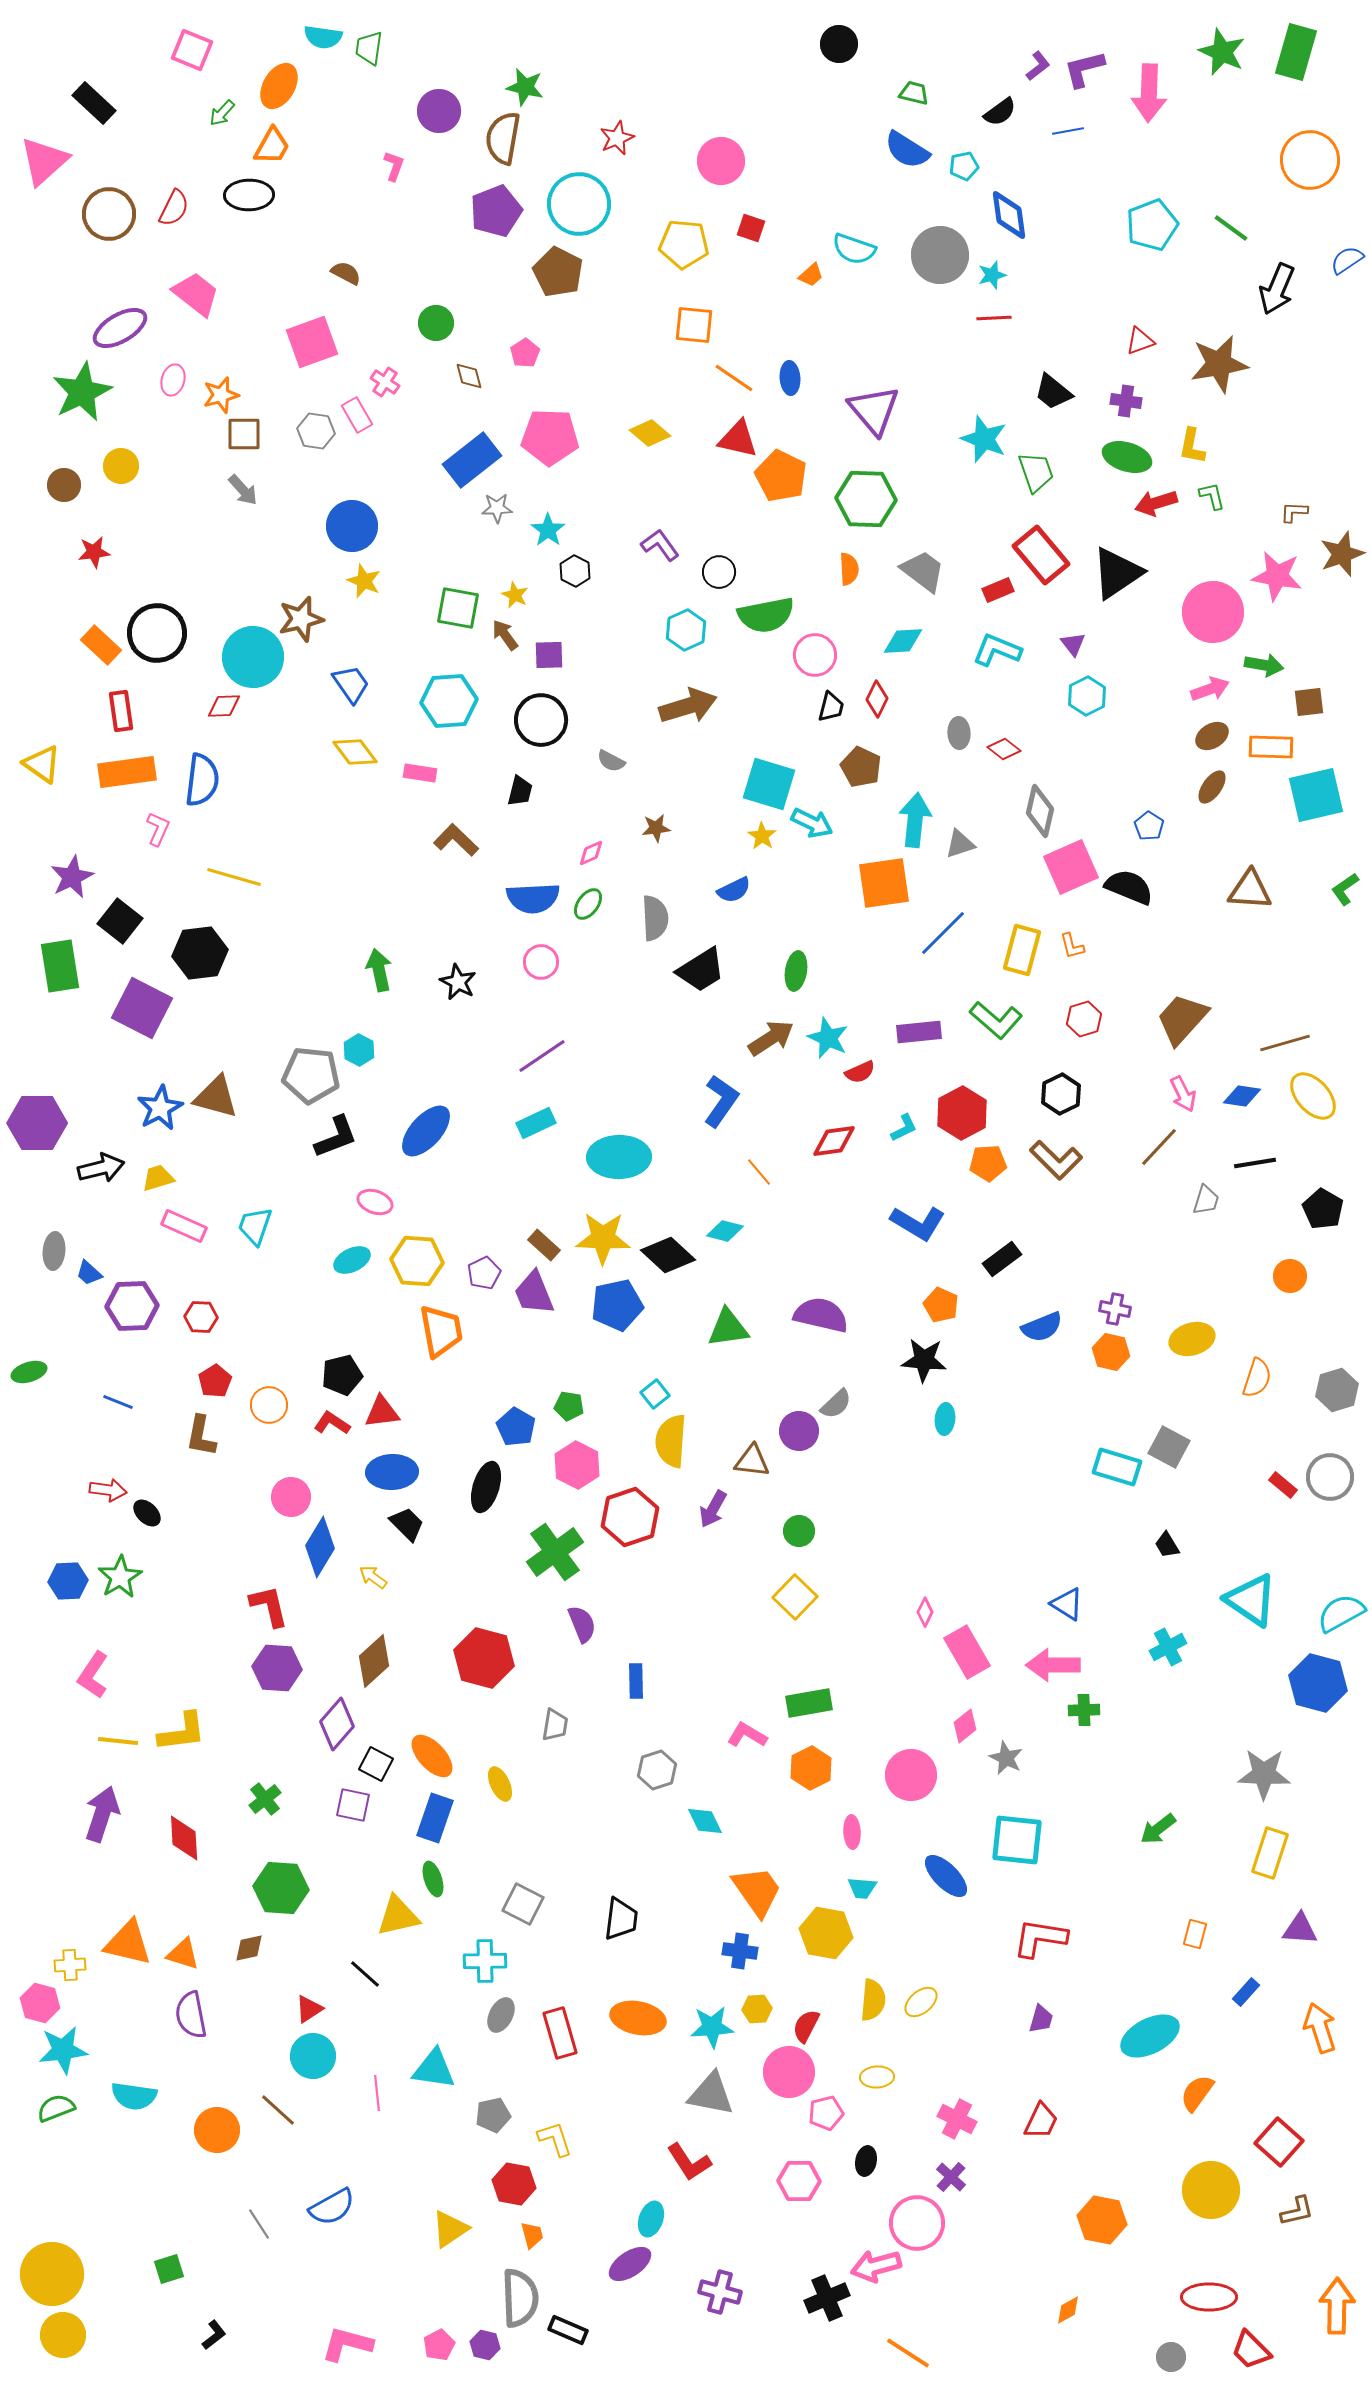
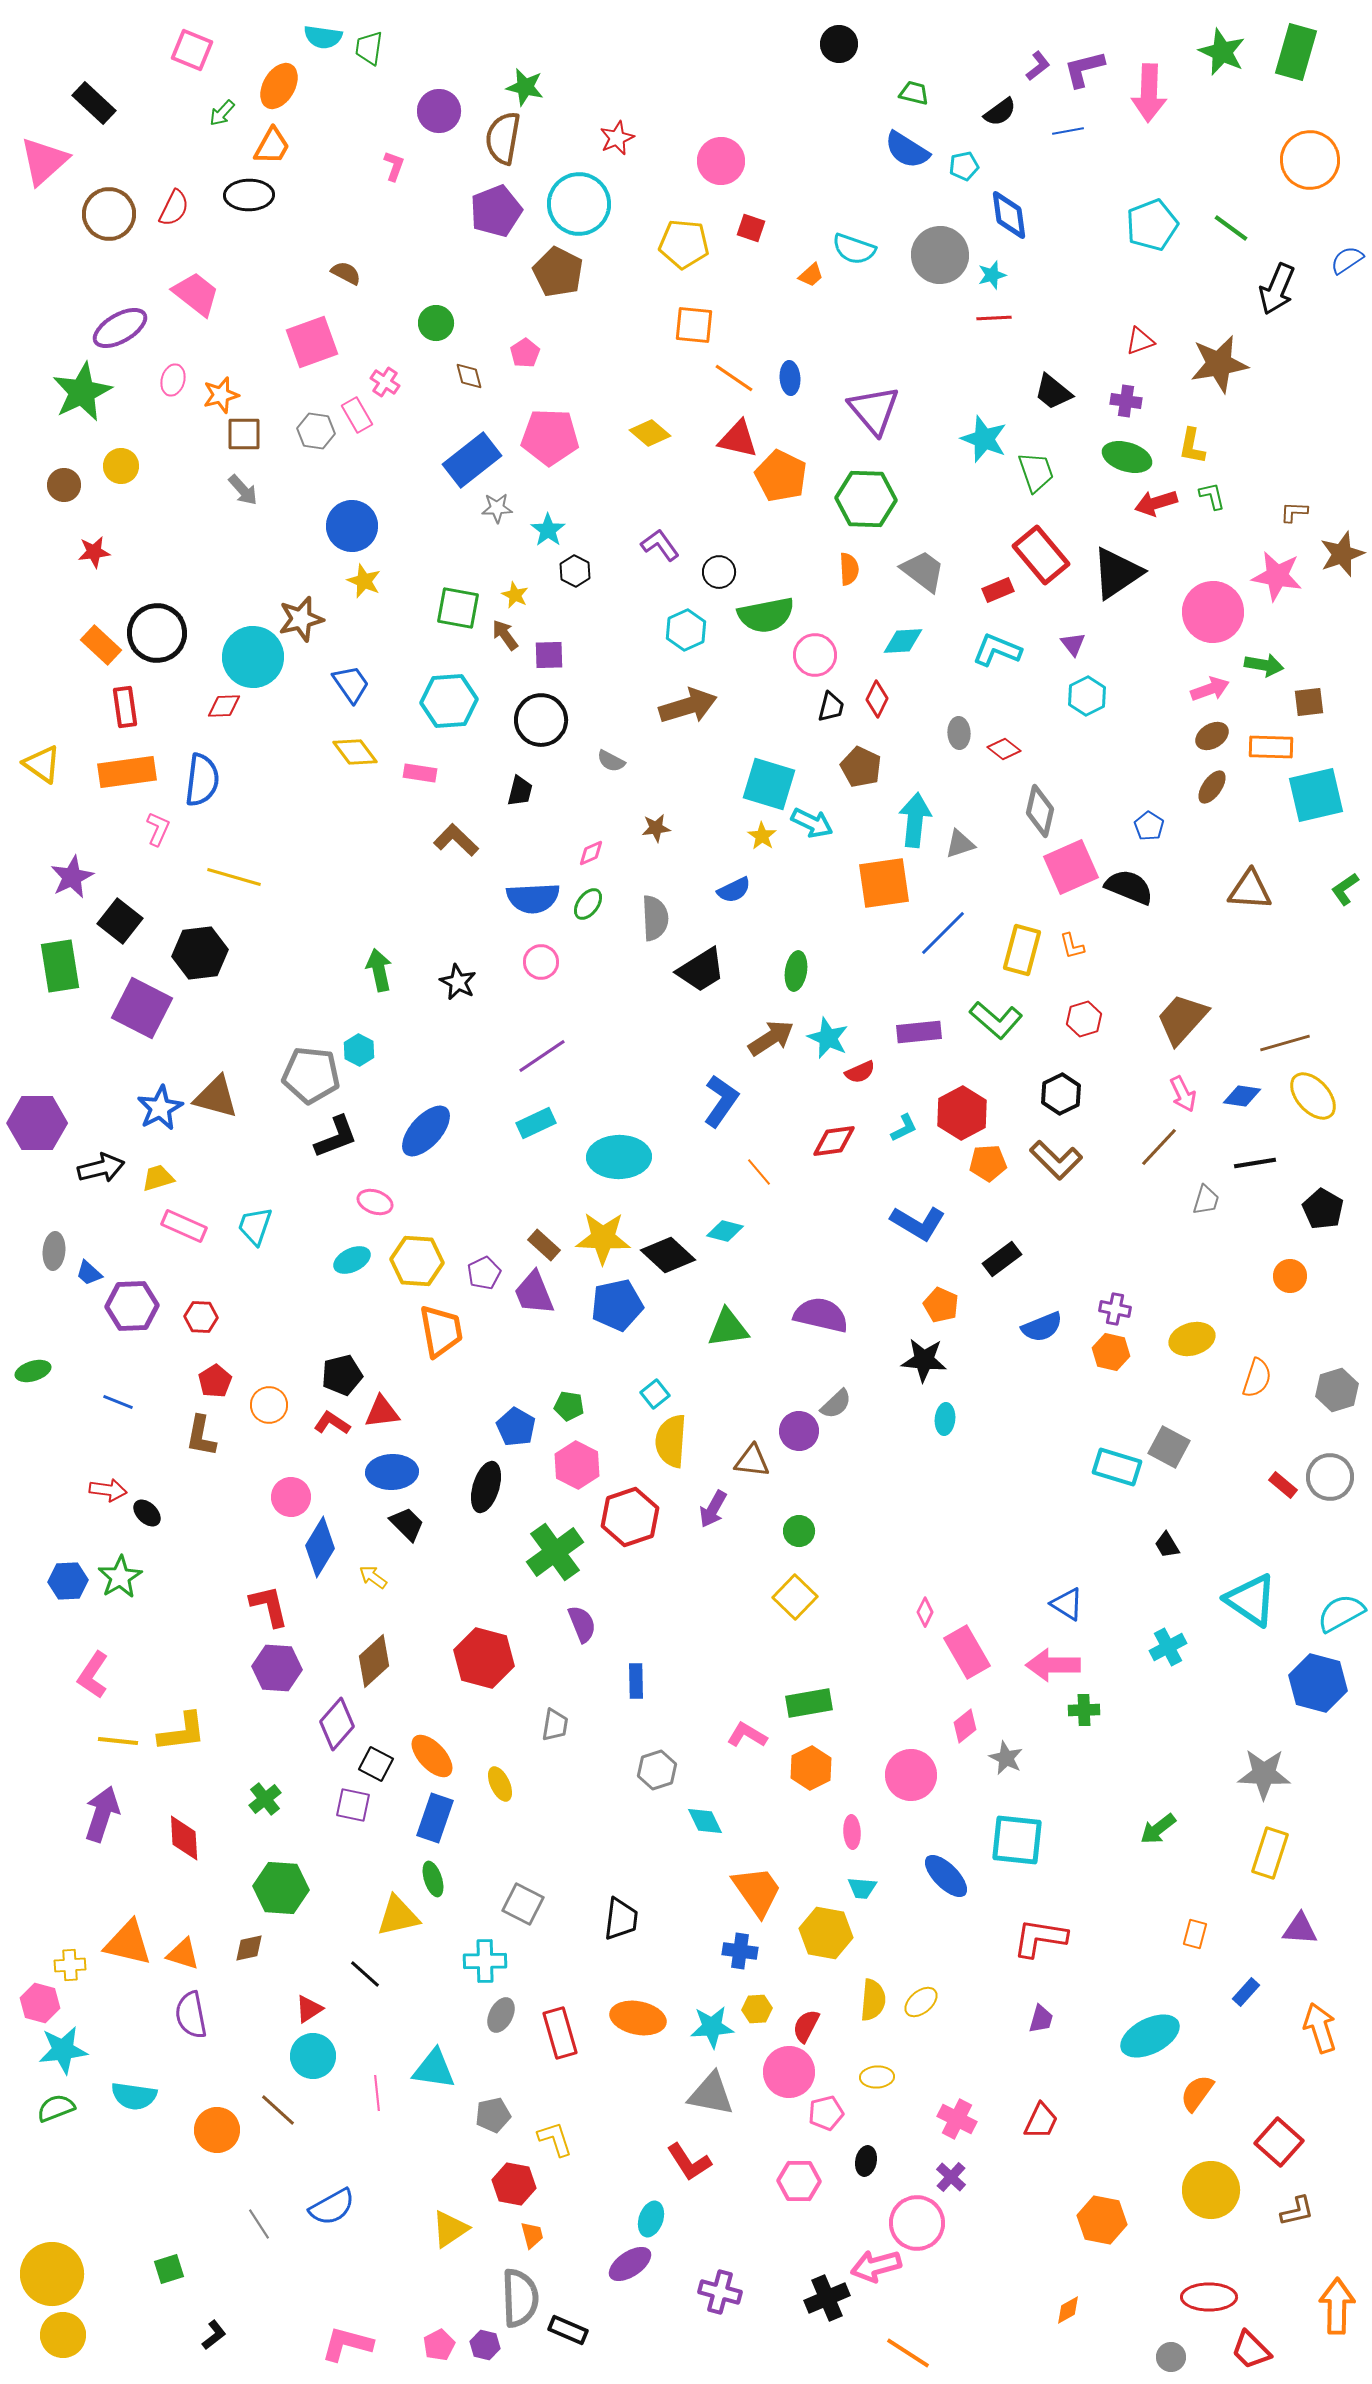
red rectangle at (121, 711): moved 4 px right, 4 px up
green ellipse at (29, 1372): moved 4 px right, 1 px up
